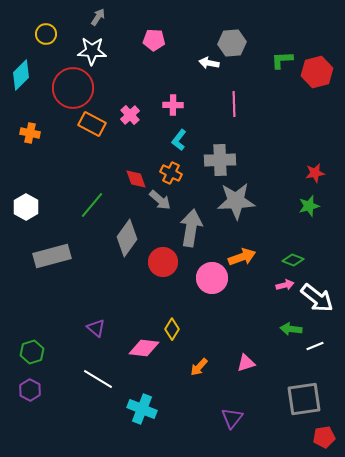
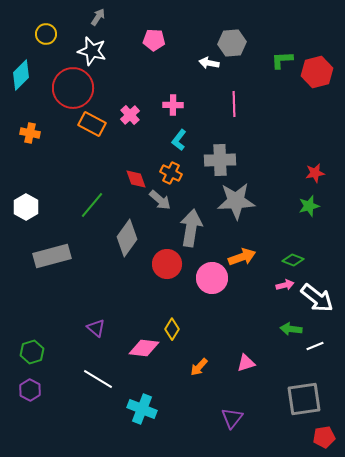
white star at (92, 51): rotated 12 degrees clockwise
red circle at (163, 262): moved 4 px right, 2 px down
